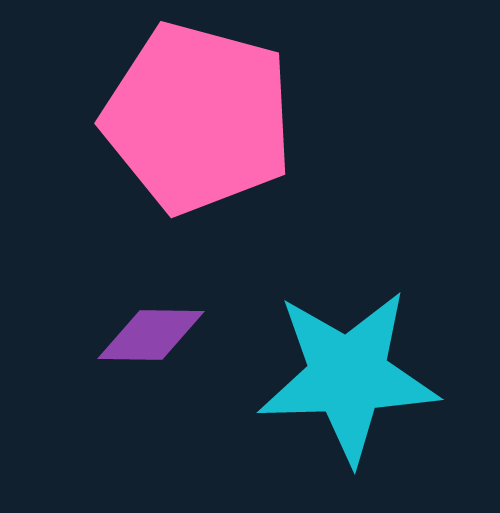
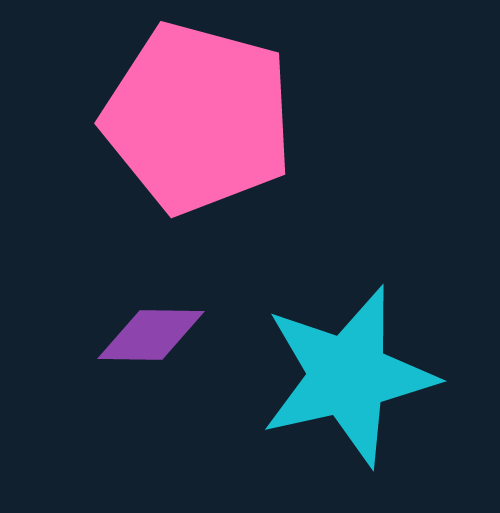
cyan star: rotated 11 degrees counterclockwise
